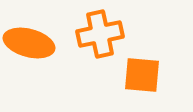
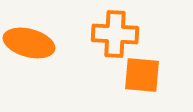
orange cross: moved 15 px right; rotated 15 degrees clockwise
